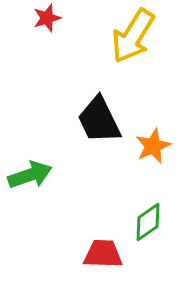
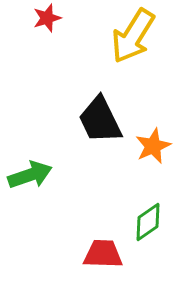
black trapezoid: moved 1 px right
